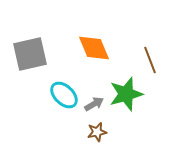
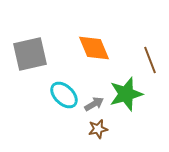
brown star: moved 1 px right, 3 px up
